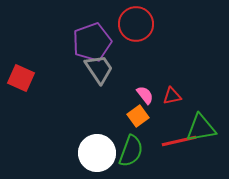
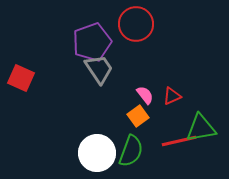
red triangle: rotated 12 degrees counterclockwise
